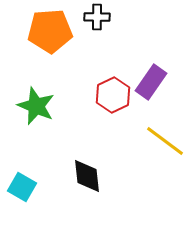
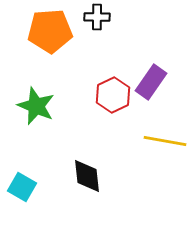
yellow line: rotated 27 degrees counterclockwise
